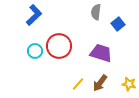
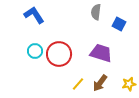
blue L-shape: rotated 80 degrees counterclockwise
blue square: moved 1 px right; rotated 24 degrees counterclockwise
red circle: moved 8 px down
yellow star: rotated 24 degrees counterclockwise
